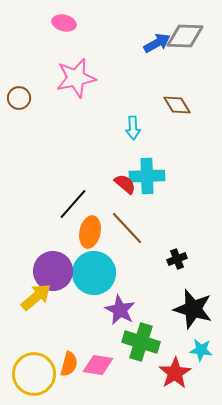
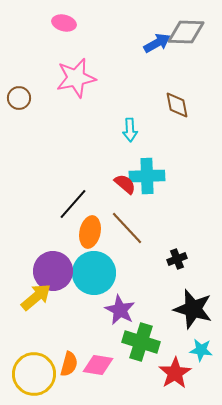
gray diamond: moved 1 px right, 4 px up
brown diamond: rotated 20 degrees clockwise
cyan arrow: moved 3 px left, 2 px down
